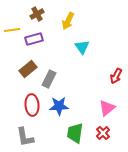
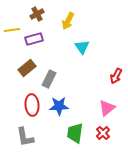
brown rectangle: moved 1 px left, 1 px up
